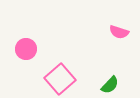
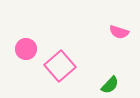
pink square: moved 13 px up
